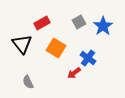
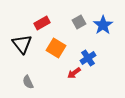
blue star: moved 1 px up
blue cross: rotated 21 degrees clockwise
